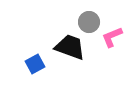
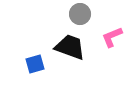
gray circle: moved 9 px left, 8 px up
blue square: rotated 12 degrees clockwise
